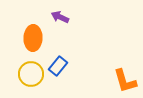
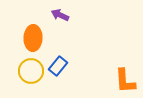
purple arrow: moved 2 px up
yellow circle: moved 3 px up
orange L-shape: rotated 12 degrees clockwise
